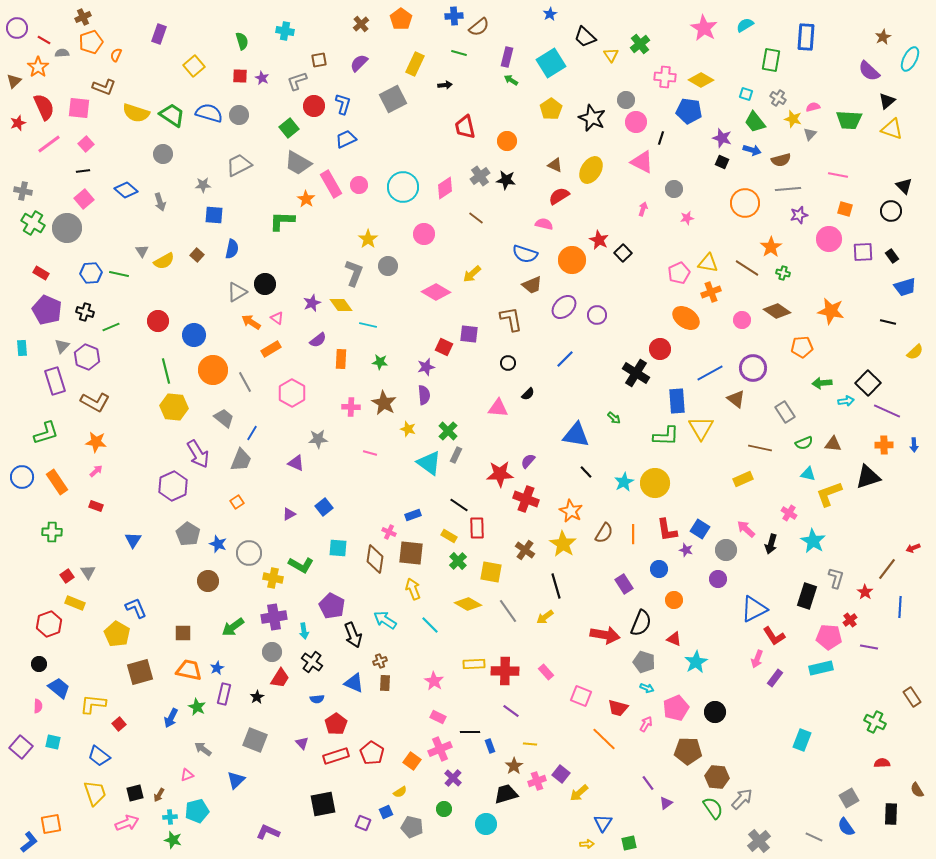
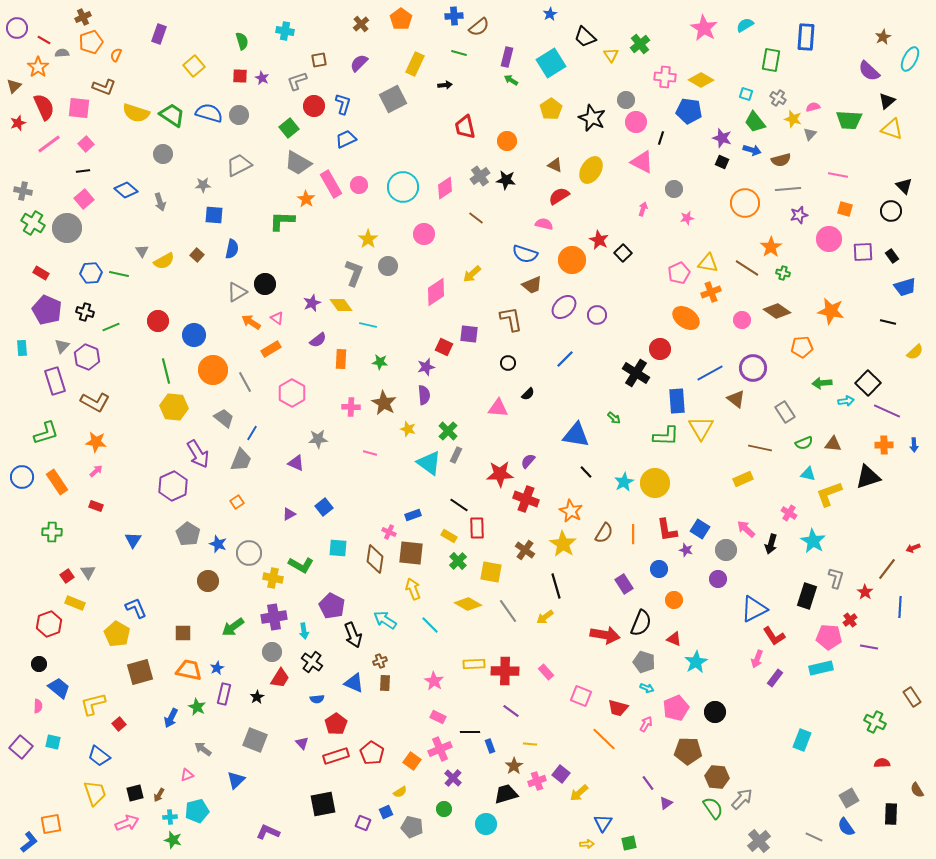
brown triangle at (14, 81): moved 5 px down
pink diamond at (436, 292): rotated 64 degrees counterclockwise
yellow L-shape at (93, 704): rotated 20 degrees counterclockwise
